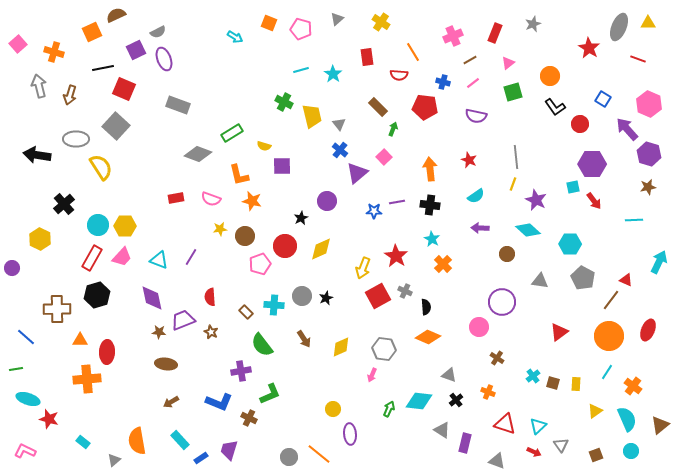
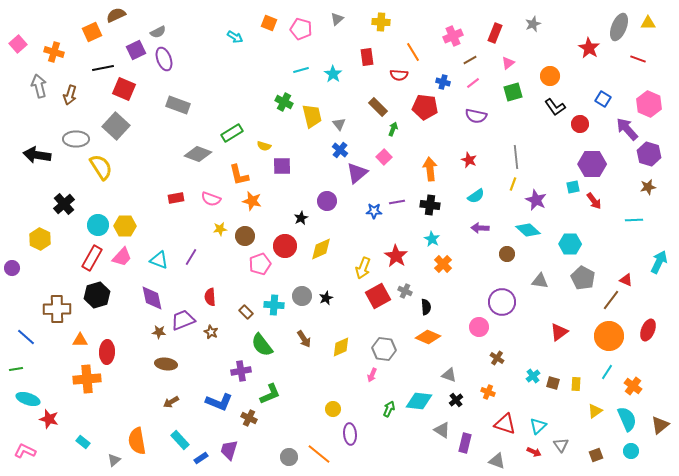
yellow cross at (381, 22): rotated 30 degrees counterclockwise
